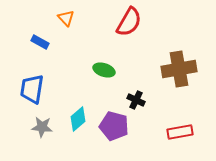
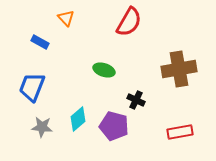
blue trapezoid: moved 2 px up; rotated 12 degrees clockwise
